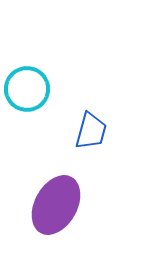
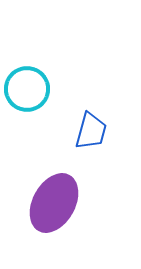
purple ellipse: moved 2 px left, 2 px up
